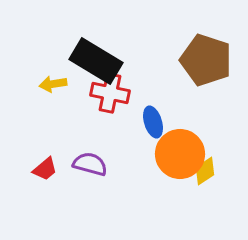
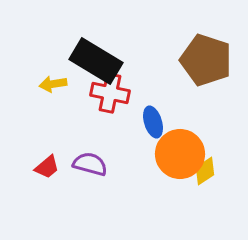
red trapezoid: moved 2 px right, 2 px up
